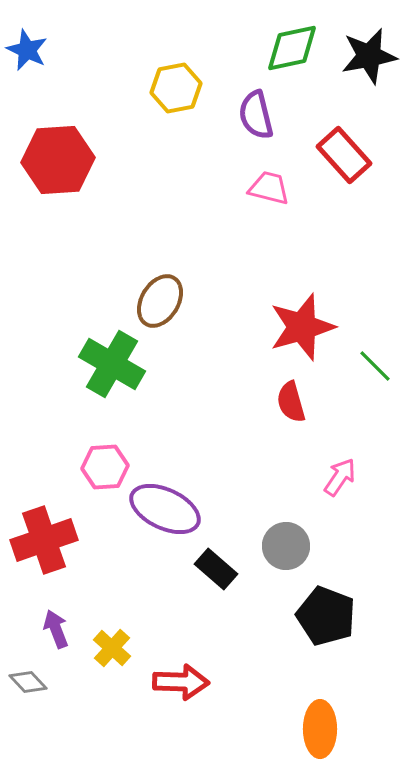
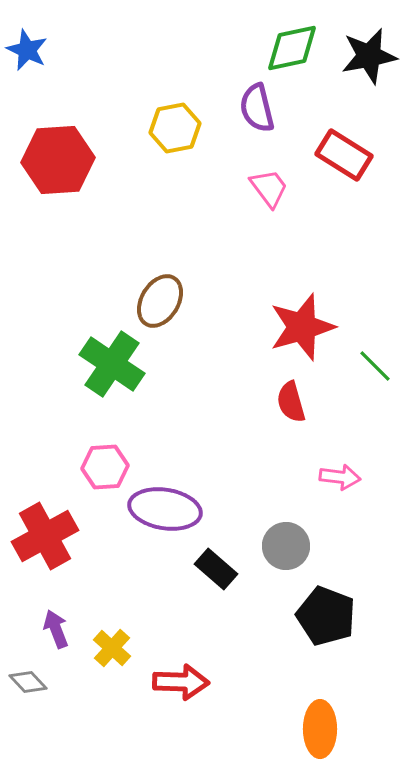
yellow hexagon: moved 1 px left, 40 px down
purple semicircle: moved 1 px right, 7 px up
red rectangle: rotated 16 degrees counterclockwise
pink trapezoid: rotated 39 degrees clockwise
green cross: rotated 4 degrees clockwise
pink arrow: rotated 63 degrees clockwise
purple ellipse: rotated 16 degrees counterclockwise
red cross: moved 1 px right, 4 px up; rotated 10 degrees counterclockwise
